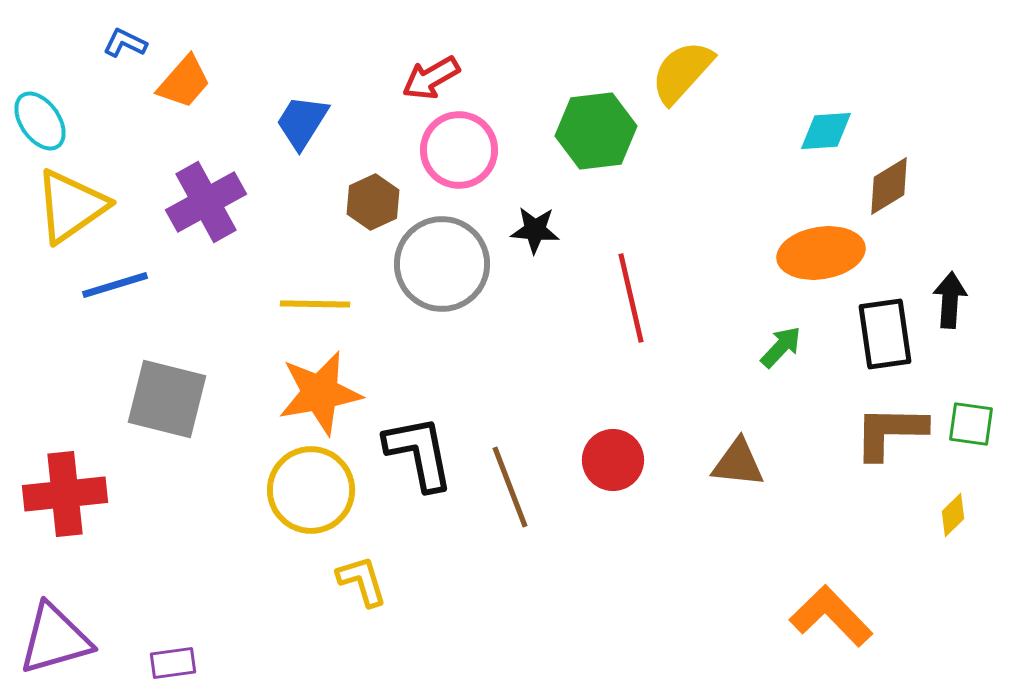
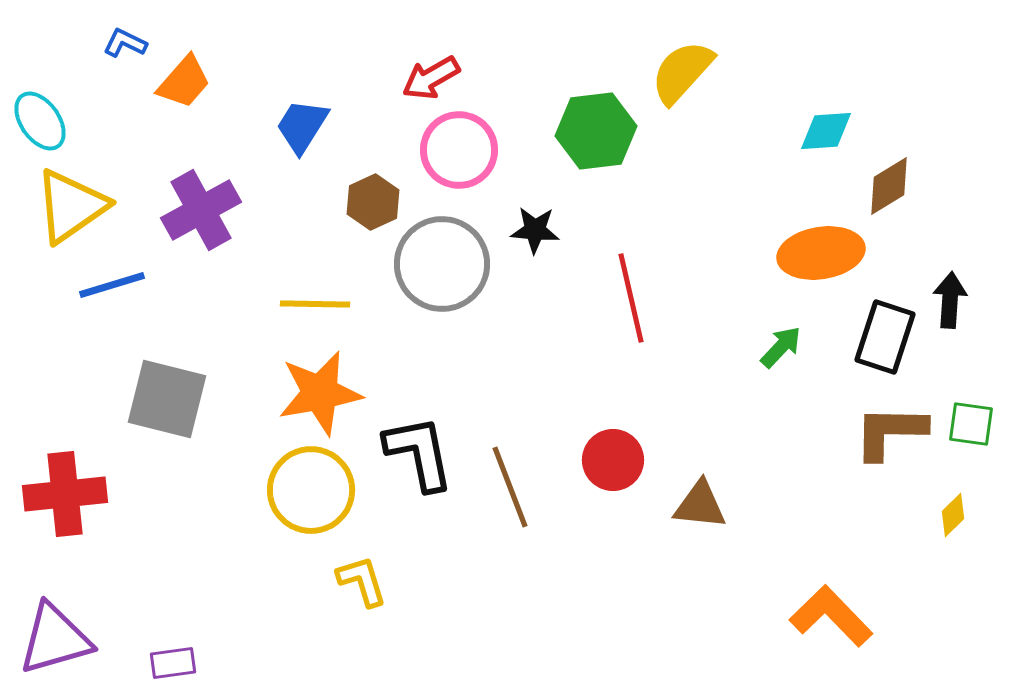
blue trapezoid: moved 4 px down
purple cross: moved 5 px left, 8 px down
blue line: moved 3 px left
black rectangle: moved 3 px down; rotated 26 degrees clockwise
brown triangle: moved 38 px left, 42 px down
